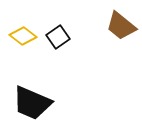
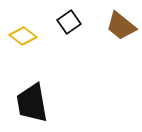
black square: moved 11 px right, 15 px up
black trapezoid: rotated 57 degrees clockwise
